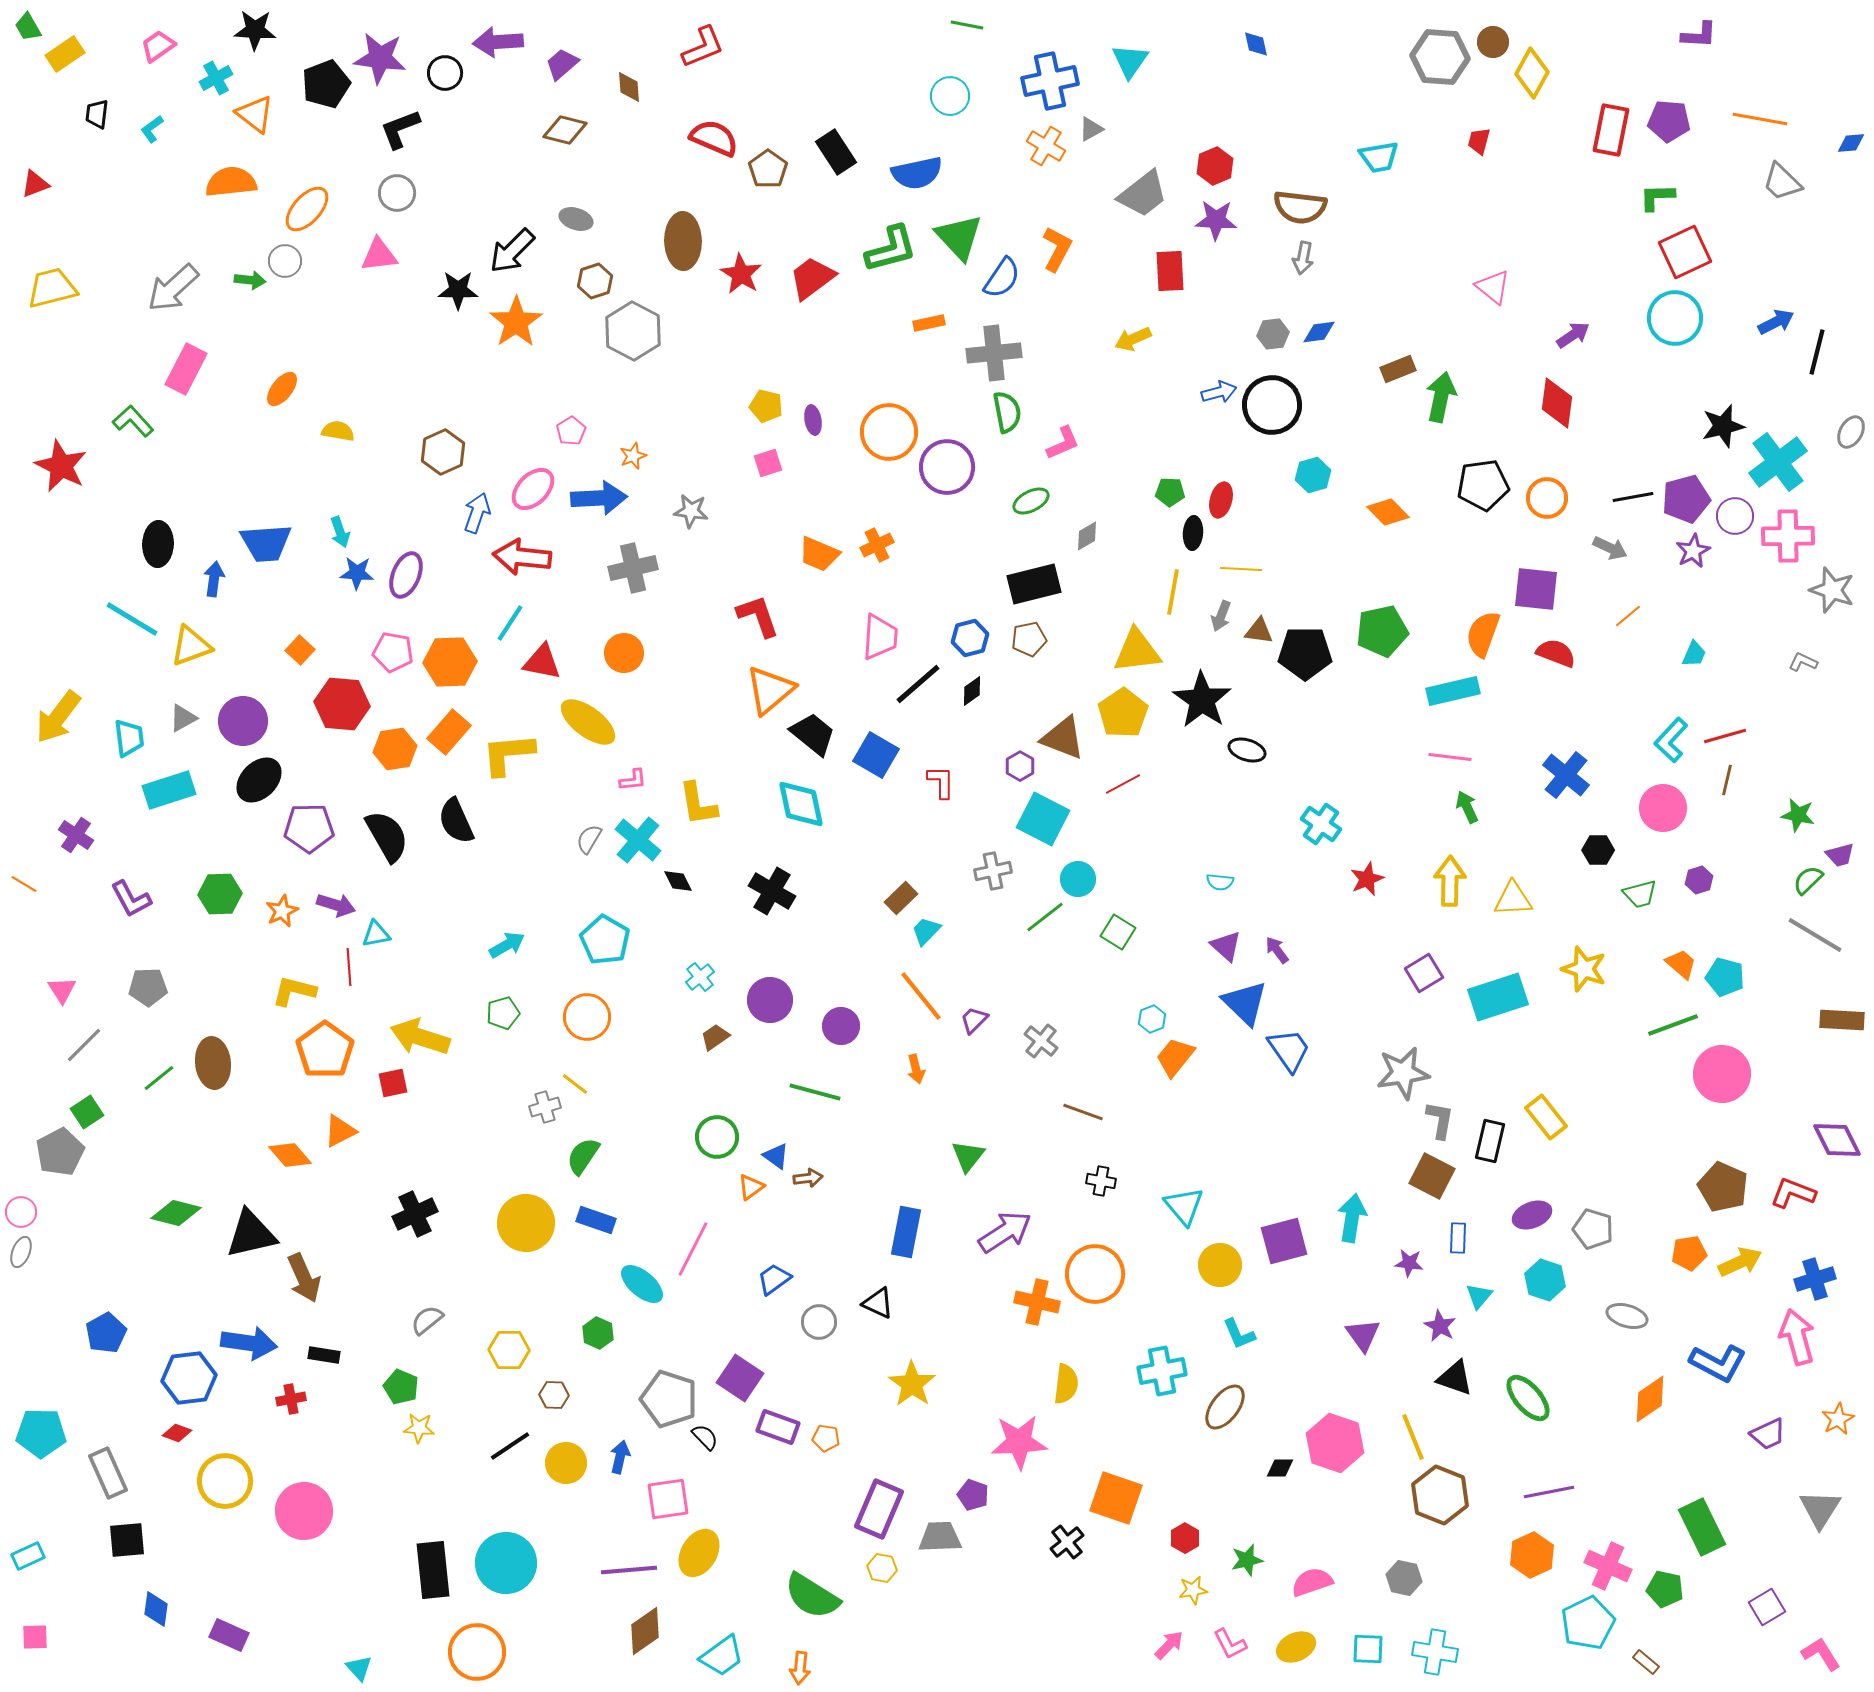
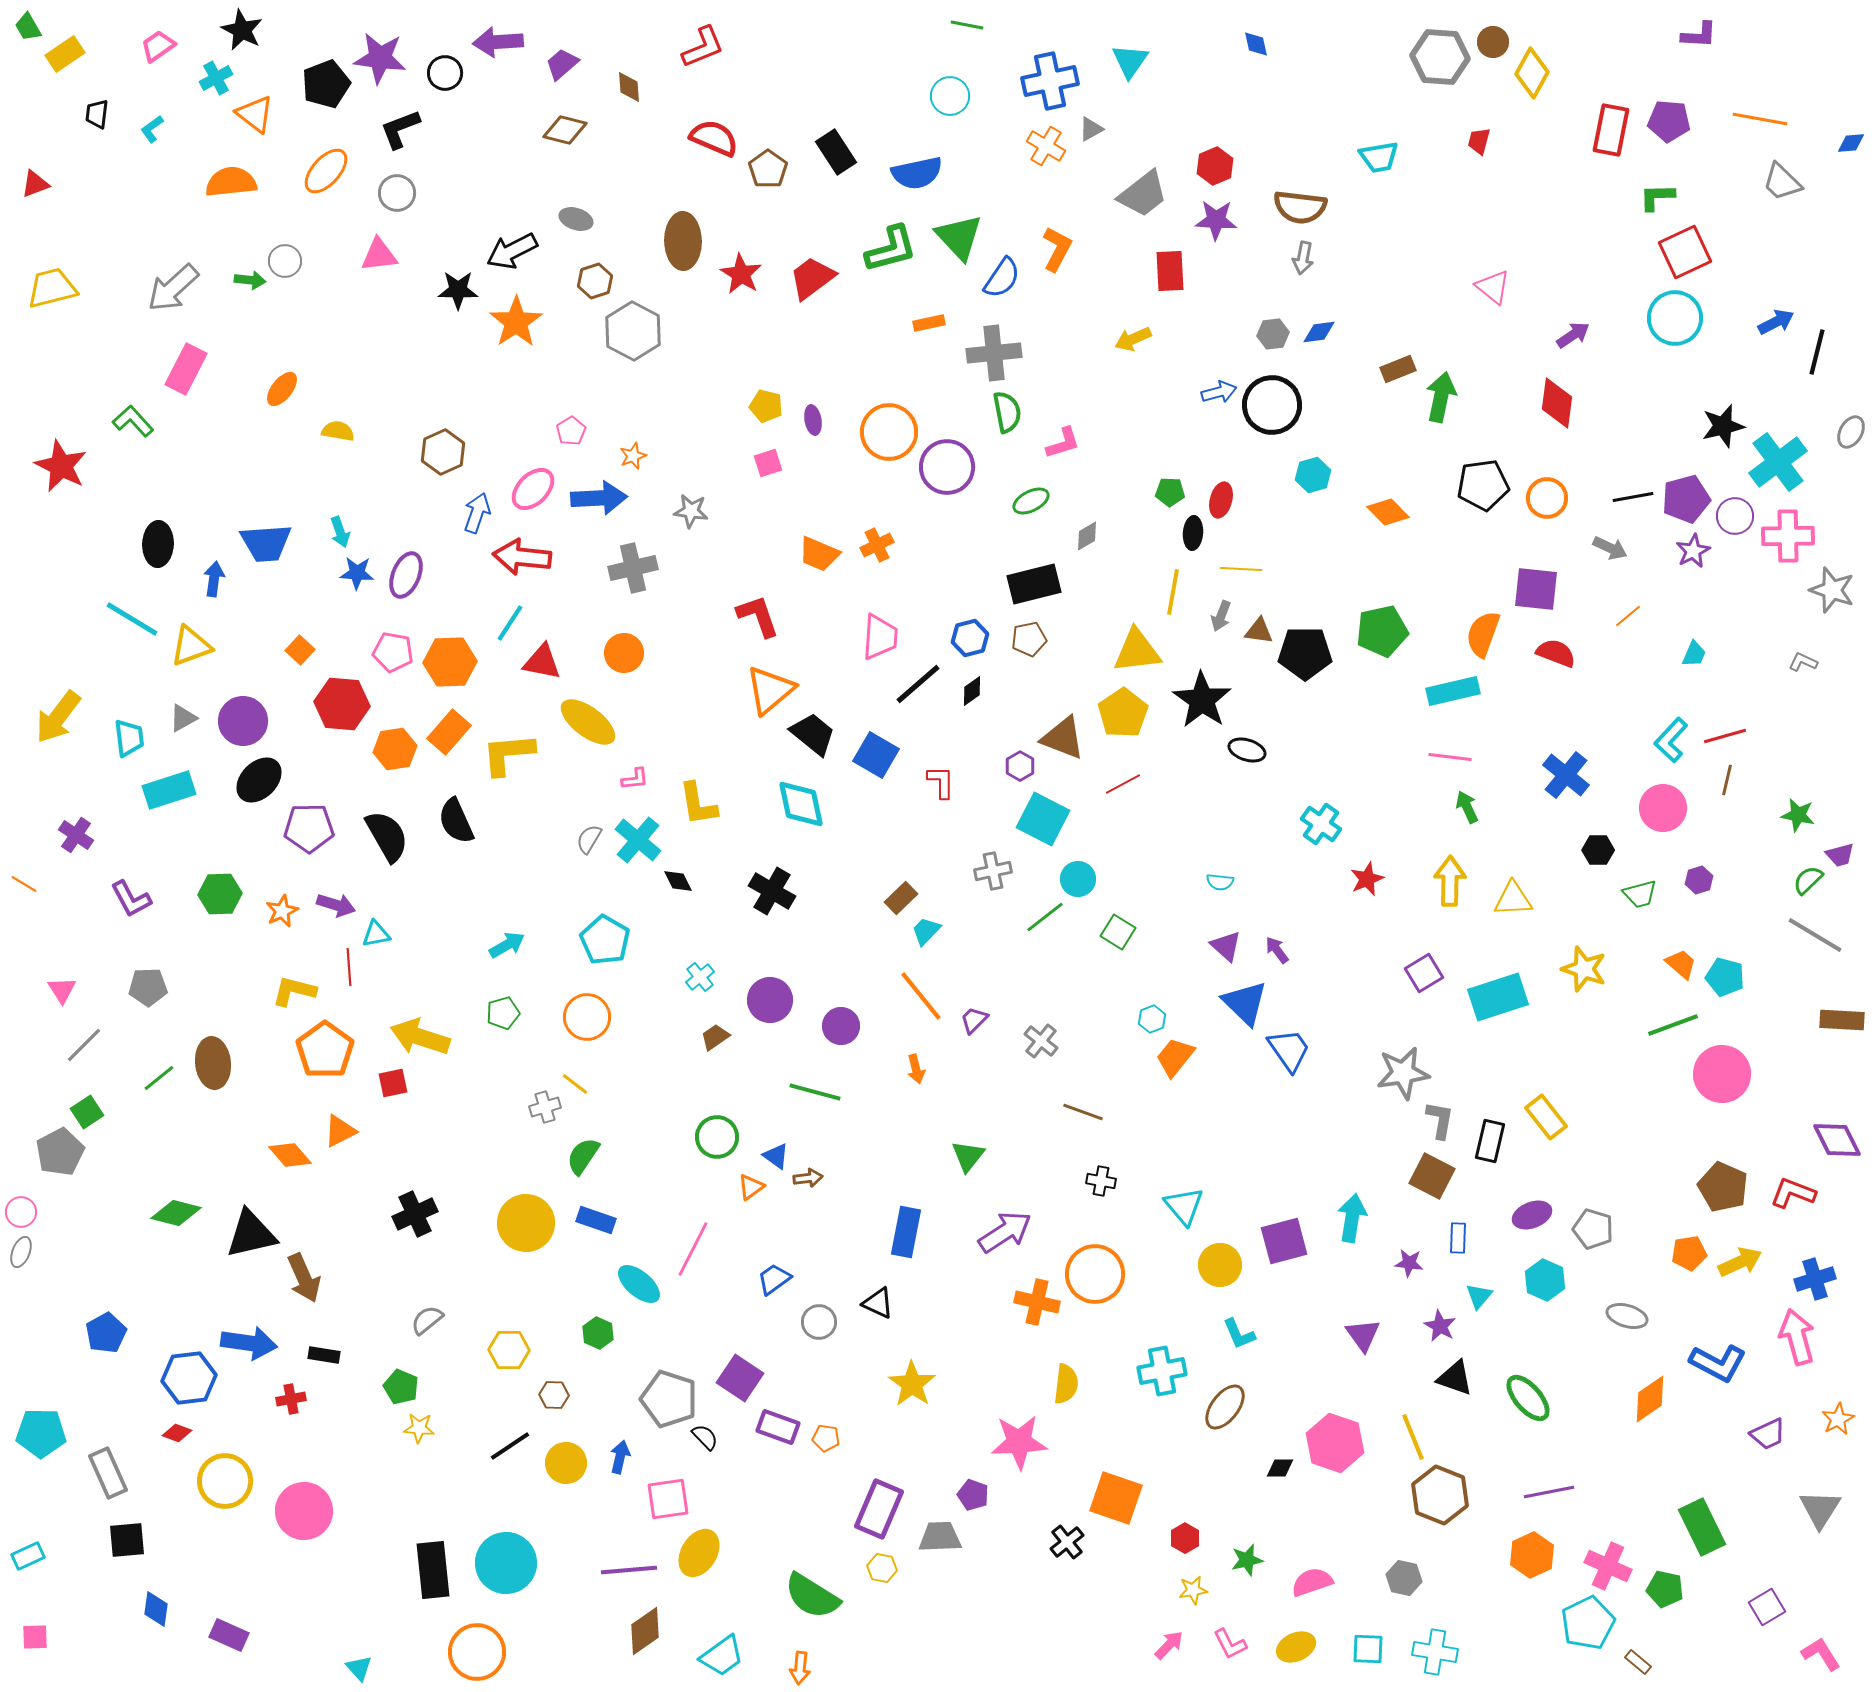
black star at (255, 30): moved 13 px left; rotated 24 degrees clockwise
orange ellipse at (307, 209): moved 19 px right, 38 px up
black arrow at (512, 251): rotated 18 degrees clockwise
pink L-shape at (1063, 443): rotated 6 degrees clockwise
pink L-shape at (633, 780): moved 2 px right, 1 px up
cyan hexagon at (1545, 1280): rotated 6 degrees clockwise
cyan ellipse at (642, 1284): moved 3 px left
brown rectangle at (1646, 1662): moved 8 px left
